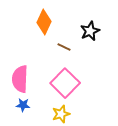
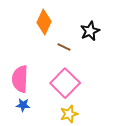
yellow star: moved 8 px right
